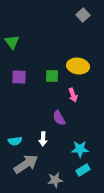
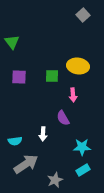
pink arrow: rotated 16 degrees clockwise
purple semicircle: moved 4 px right
white arrow: moved 5 px up
cyan star: moved 2 px right, 2 px up
gray star: rotated 14 degrees counterclockwise
